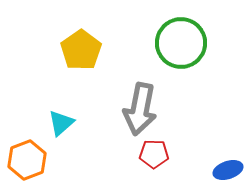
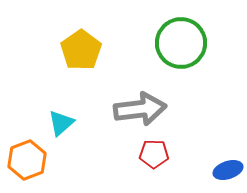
gray arrow: rotated 108 degrees counterclockwise
